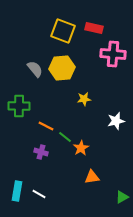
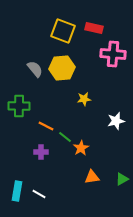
purple cross: rotated 16 degrees counterclockwise
green triangle: moved 18 px up
